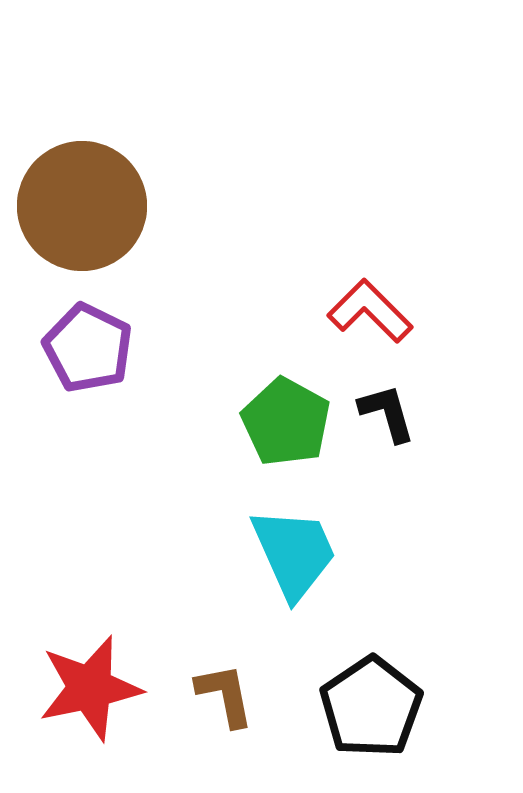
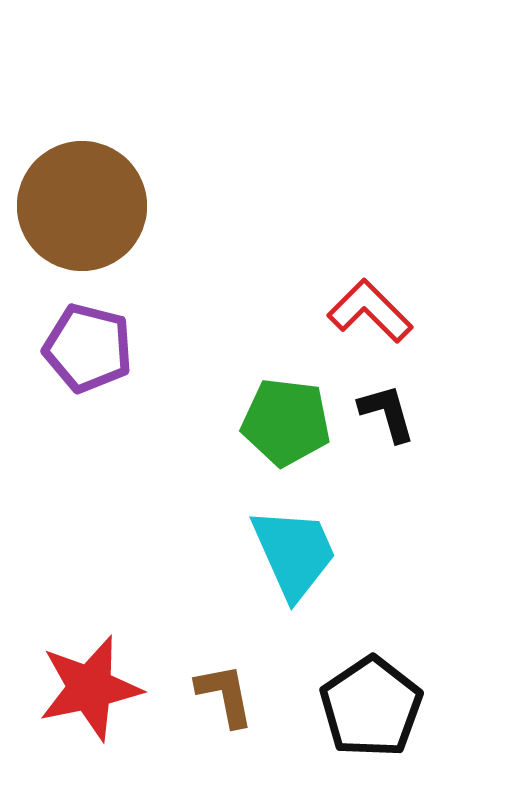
purple pentagon: rotated 12 degrees counterclockwise
green pentagon: rotated 22 degrees counterclockwise
